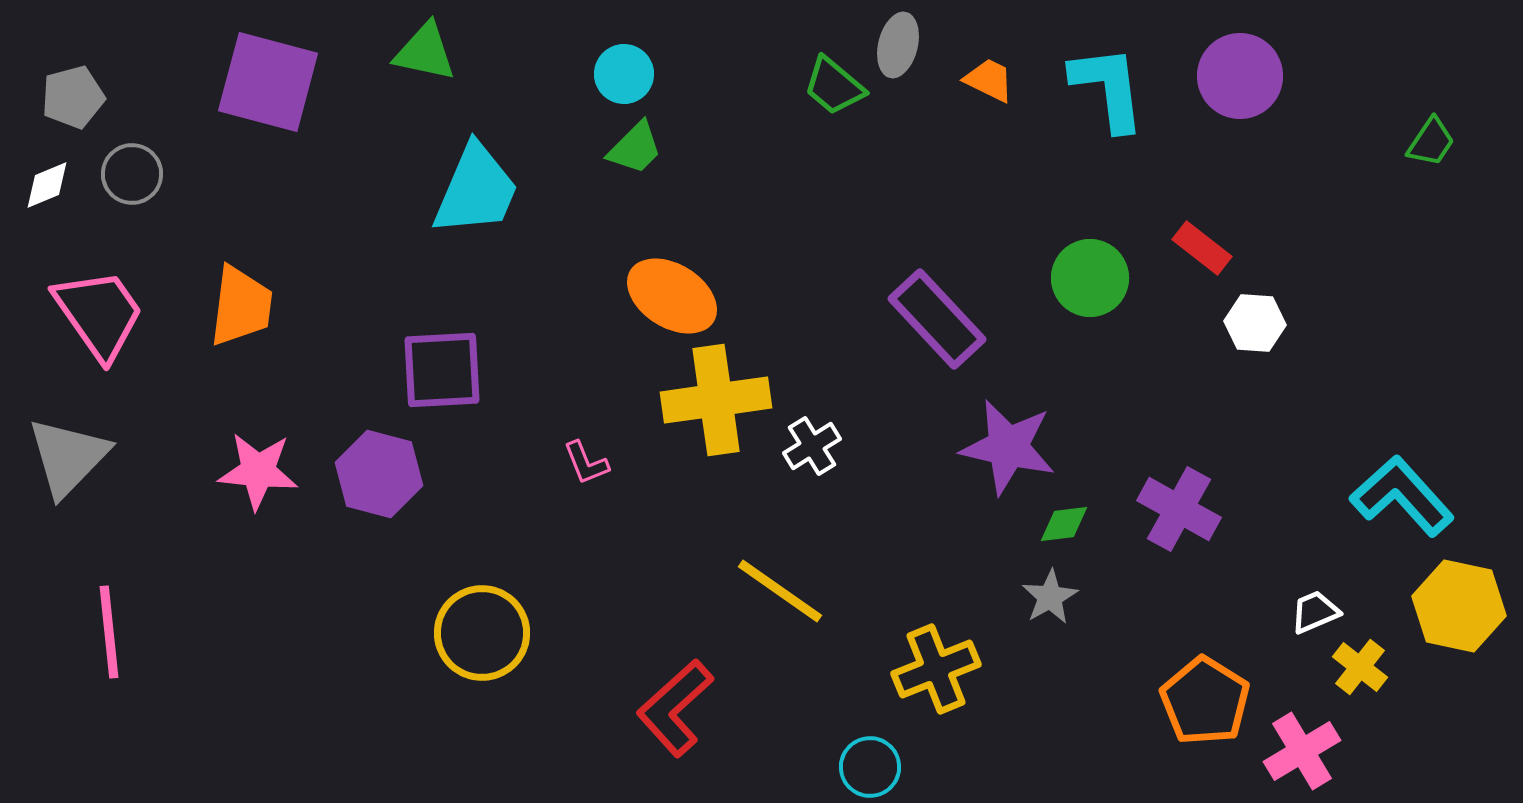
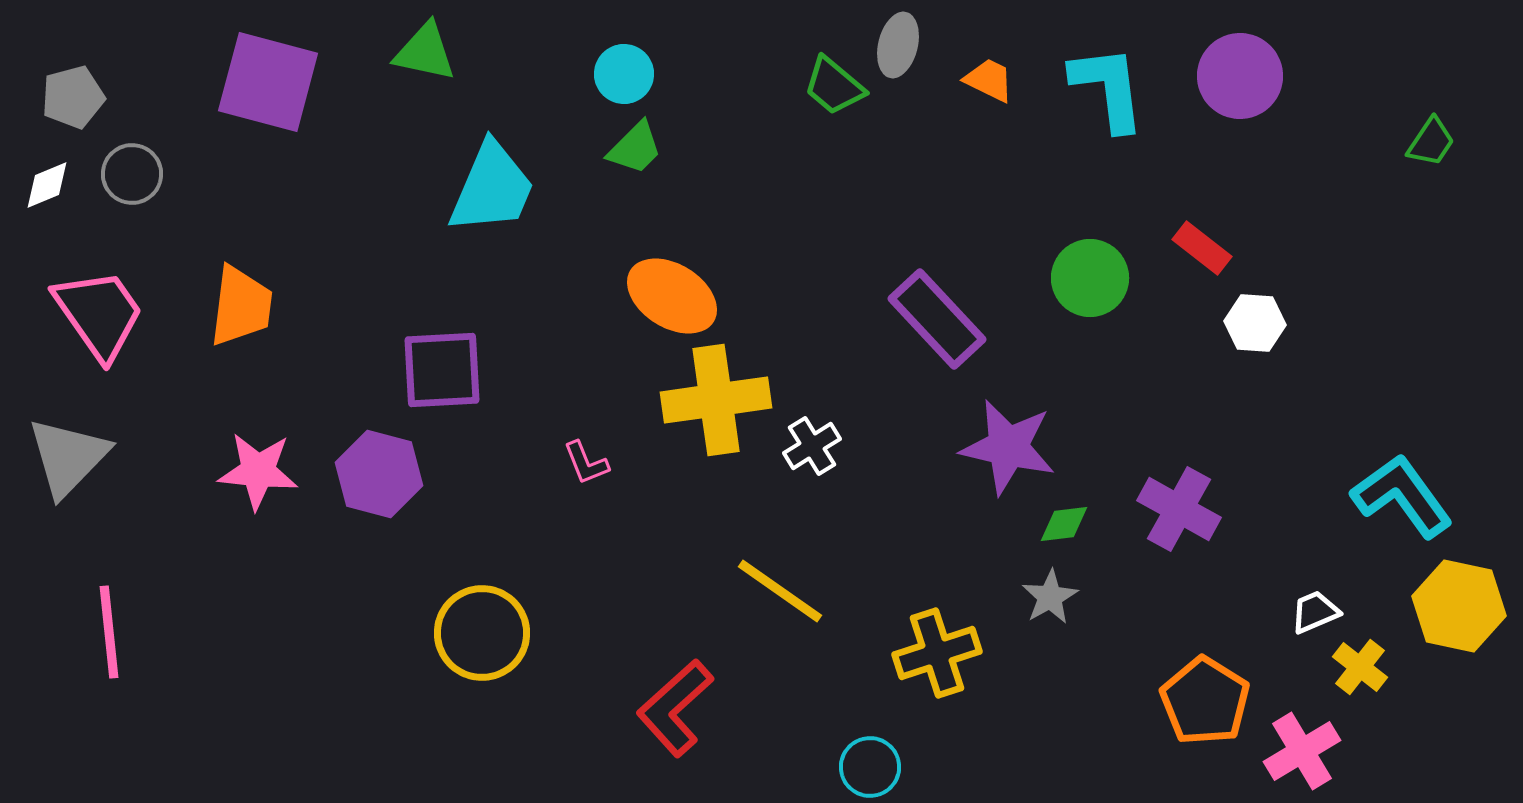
cyan trapezoid at (476, 190): moved 16 px right, 2 px up
cyan L-shape at (1402, 496): rotated 6 degrees clockwise
yellow cross at (936, 669): moved 1 px right, 16 px up; rotated 4 degrees clockwise
